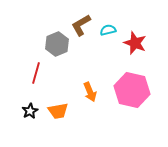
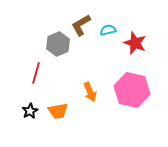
gray hexagon: moved 1 px right
